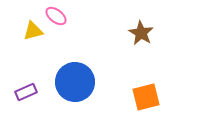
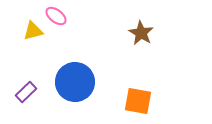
purple rectangle: rotated 20 degrees counterclockwise
orange square: moved 8 px left, 4 px down; rotated 24 degrees clockwise
